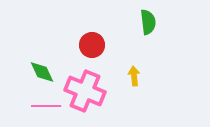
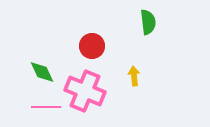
red circle: moved 1 px down
pink line: moved 1 px down
